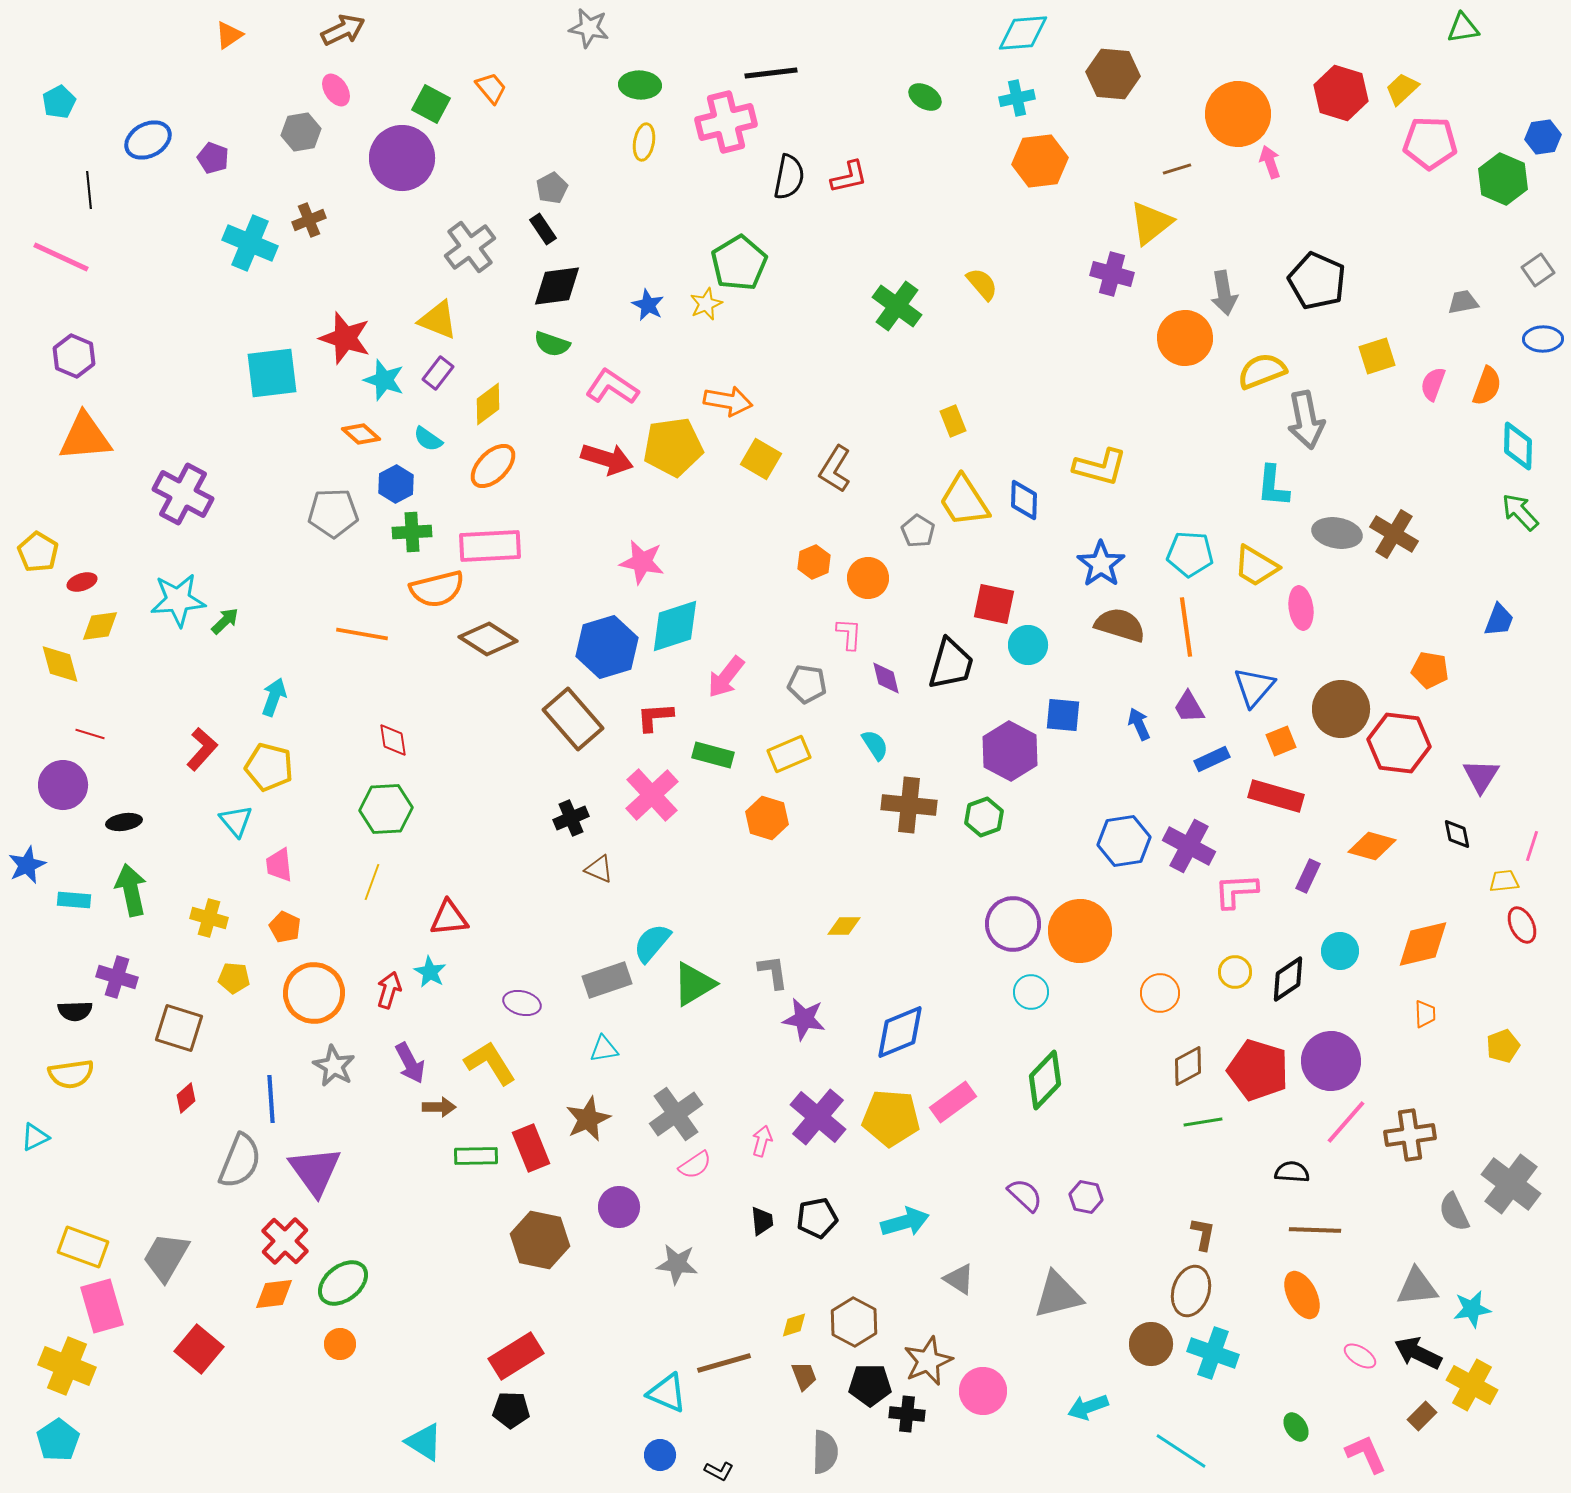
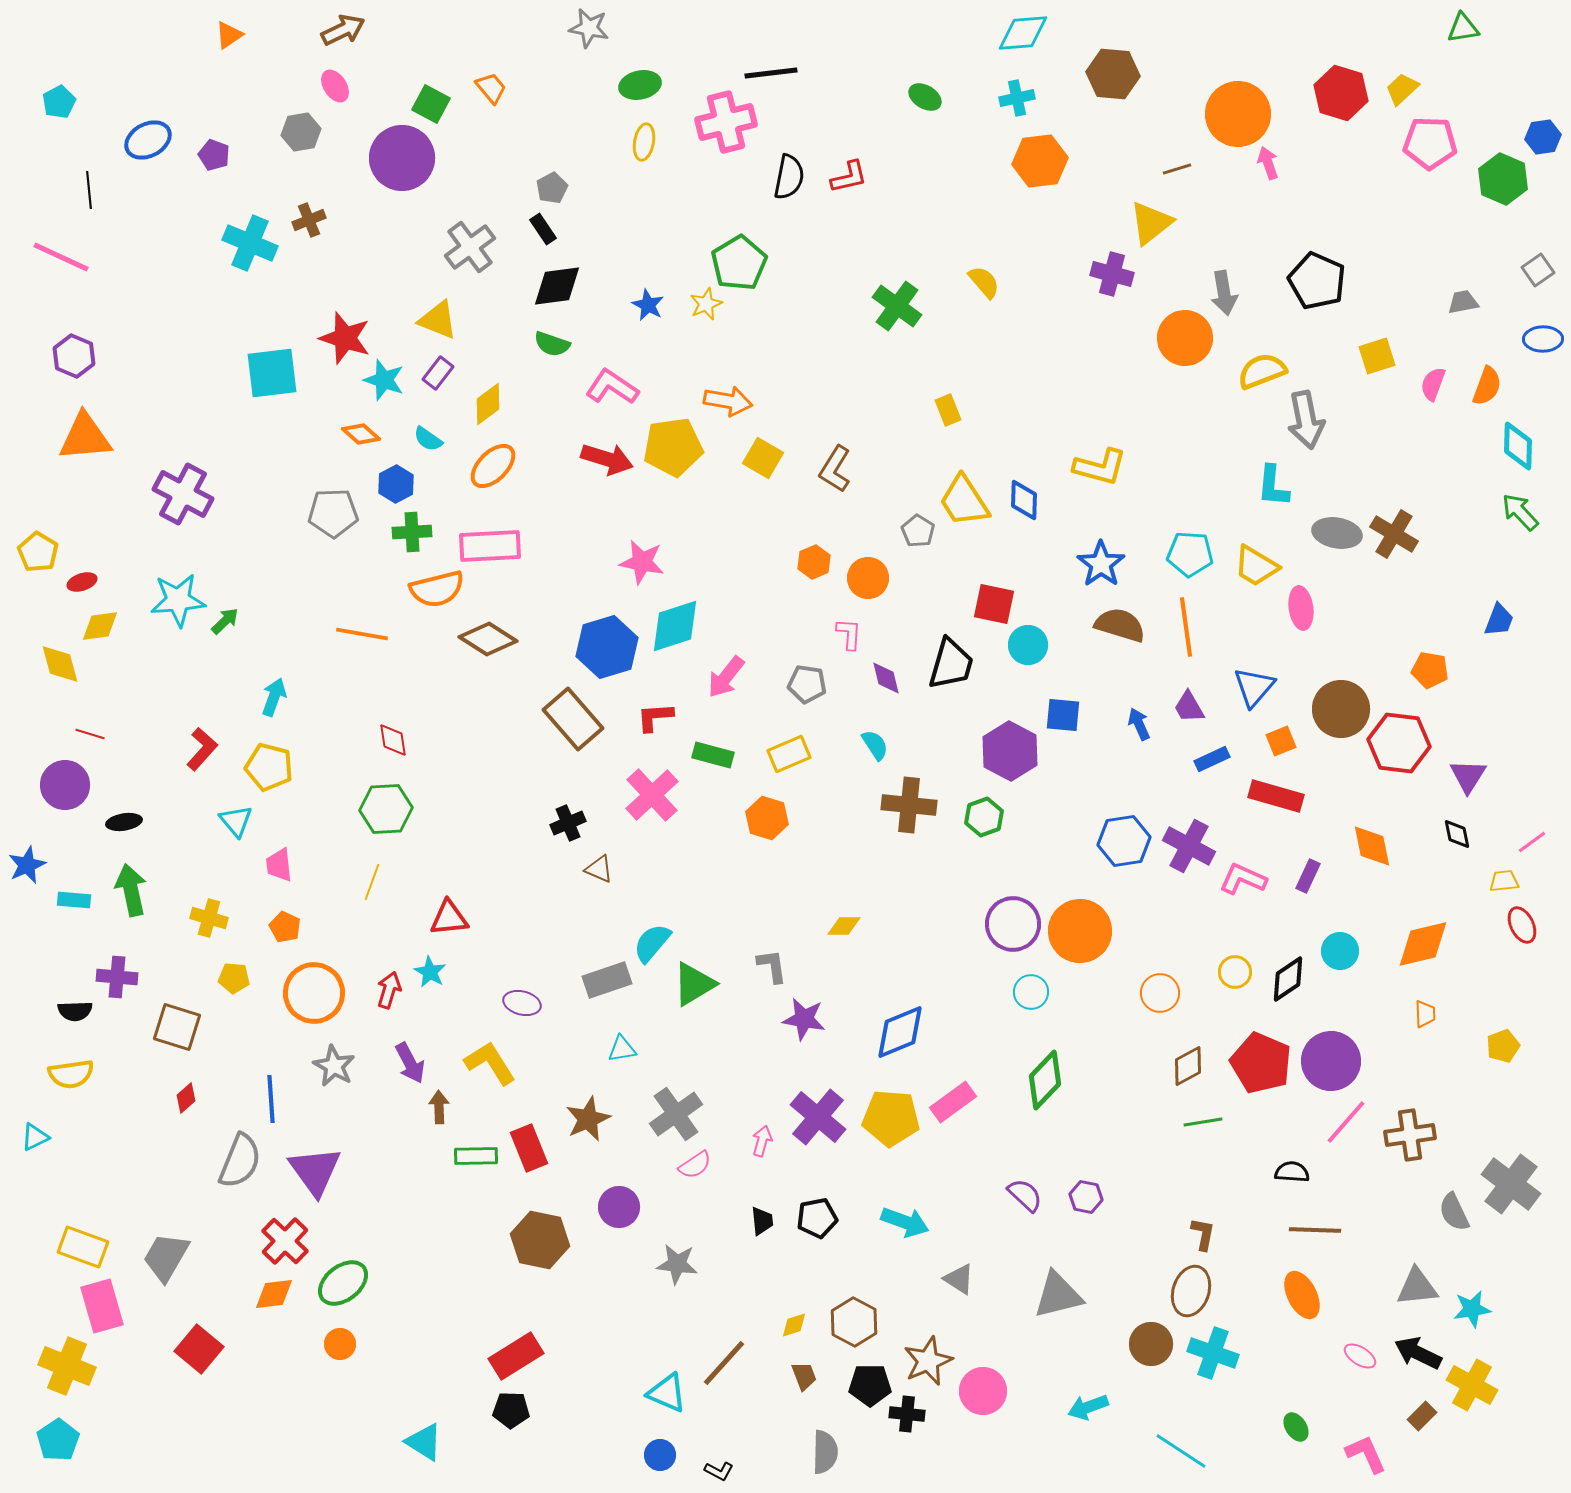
green ellipse at (640, 85): rotated 15 degrees counterclockwise
pink ellipse at (336, 90): moved 1 px left, 4 px up
purple pentagon at (213, 158): moved 1 px right, 3 px up
pink arrow at (1270, 162): moved 2 px left, 1 px down
yellow semicircle at (982, 284): moved 2 px right, 2 px up
yellow rectangle at (953, 421): moved 5 px left, 11 px up
yellow square at (761, 459): moved 2 px right, 1 px up
purple triangle at (1481, 776): moved 13 px left
purple circle at (63, 785): moved 2 px right
black cross at (571, 818): moved 3 px left, 5 px down
orange diamond at (1372, 846): rotated 63 degrees clockwise
pink line at (1532, 846): moved 4 px up; rotated 36 degrees clockwise
pink L-shape at (1236, 891): moved 7 px right, 12 px up; rotated 27 degrees clockwise
gray L-shape at (773, 972): moved 1 px left, 6 px up
purple cross at (117, 977): rotated 12 degrees counterclockwise
brown square at (179, 1028): moved 2 px left, 1 px up
cyan triangle at (604, 1049): moved 18 px right
red pentagon at (1258, 1070): moved 3 px right, 7 px up; rotated 6 degrees clockwise
brown arrow at (439, 1107): rotated 92 degrees counterclockwise
red rectangle at (531, 1148): moved 2 px left
cyan arrow at (905, 1222): rotated 36 degrees clockwise
brown line at (724, 1363): rotated 32 degrees counterclockwise
